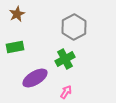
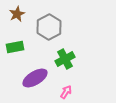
gray hexagon: moved 25 px left
